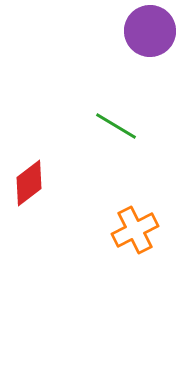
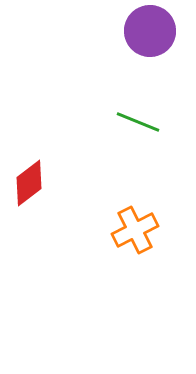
green line: moved 22 px right, 4 px up; rotated 9 degrees counterclockwise
